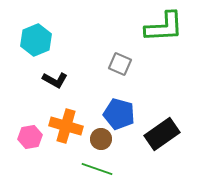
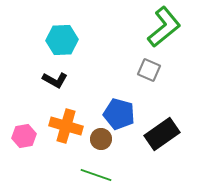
green L-shape: rotated 36 degrees counterclockwise
cyan hexagon: moved 26 px right; rotated 20 degrees clockwise
gray square: moved 29 px right, 6 px down
pink hexagon: moved 6 px left, 1 px up
green line: moved 1 px left, 6 px down
